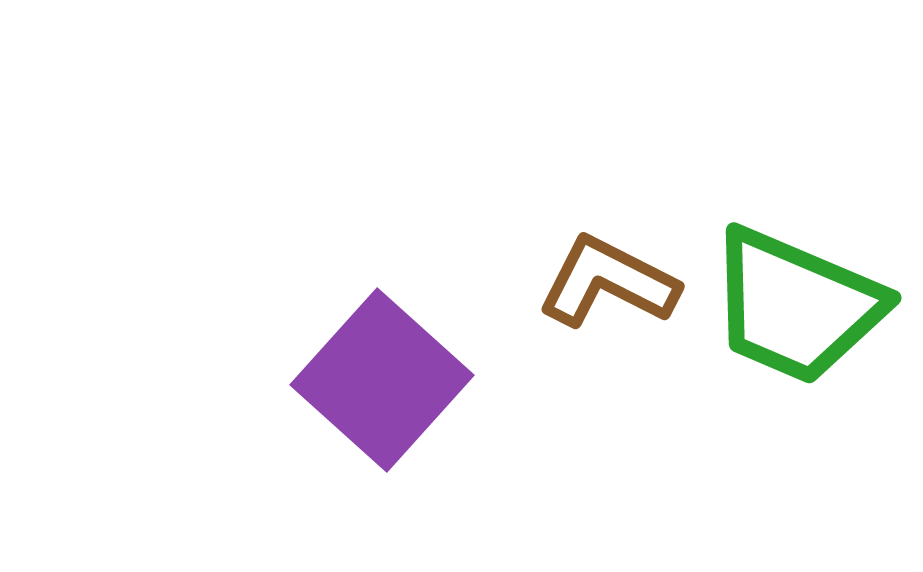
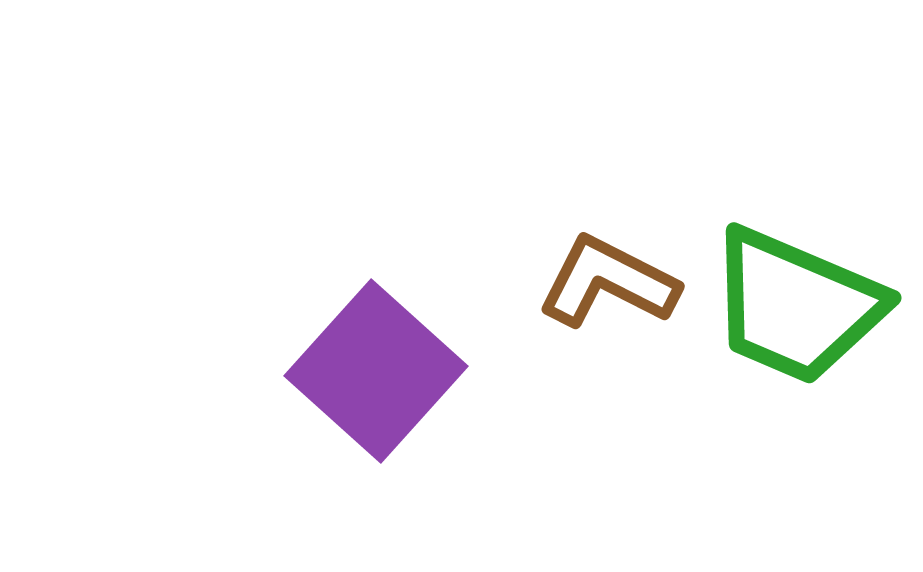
purple square: moved 6 px left, 9 px up
